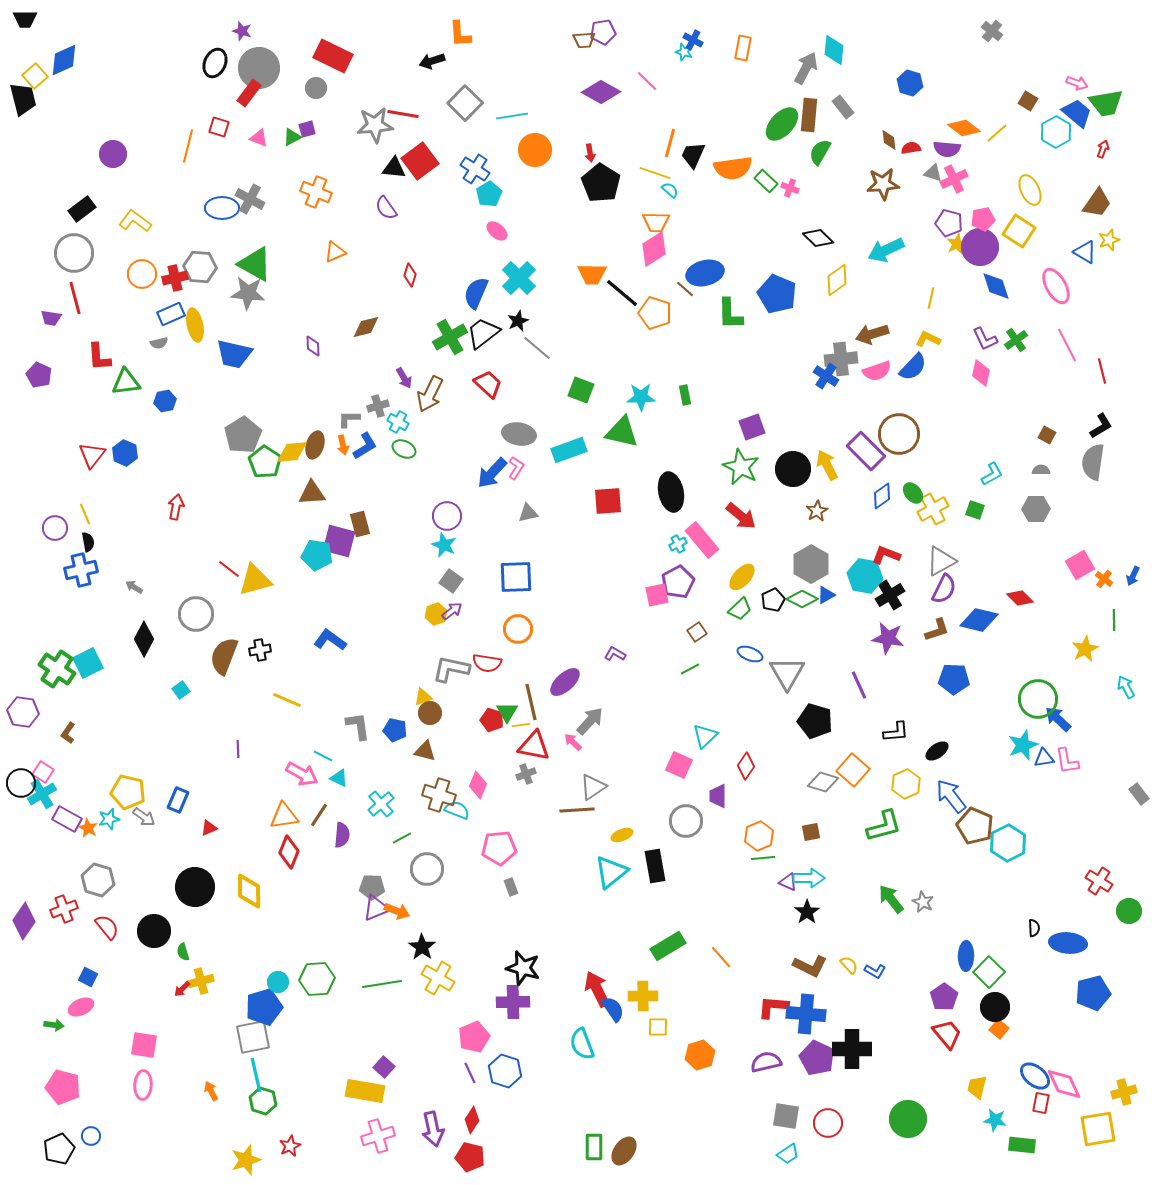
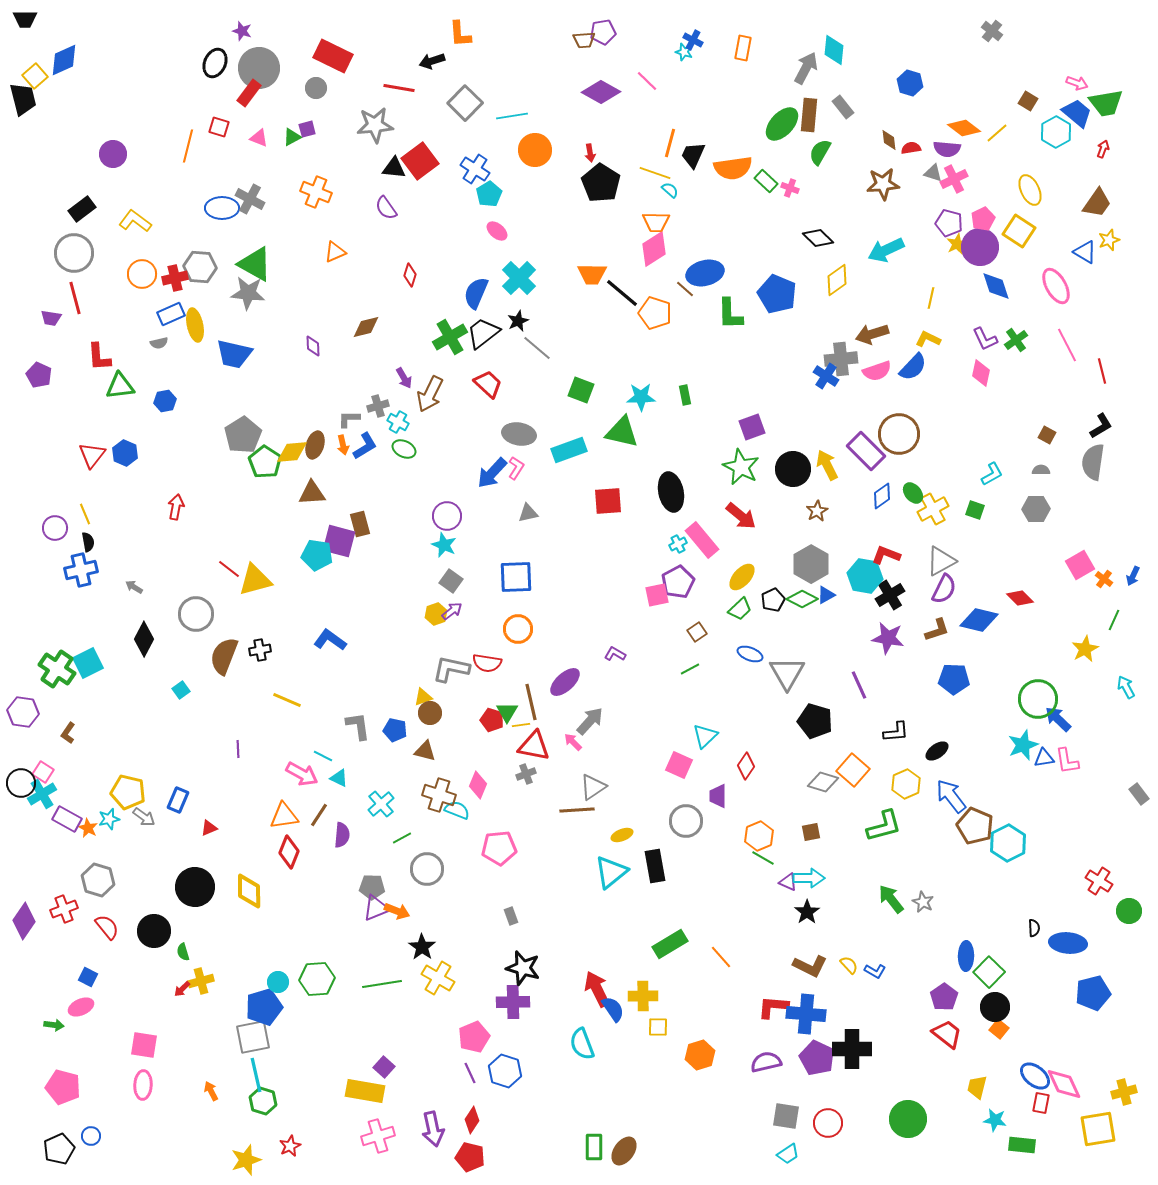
red line at (403, 114): moved 4 px left, 26 px up
pink pentagon at (983, 219): rotated 15 degrees counterclockwise
green triangle at (126, 382): moved 6 px left, 4 px down
green line at (1114, 620): rotated 25 degrees clockwise
green line at (763, 858): rotated 35 degrees clockwise
gray rectangle at (511, 887): moved 29 px down
green rectangle at (668, 946): moved 2 px right, 2 px up
red trapezoid at (947, 1034): rotated 12 degrees counterclockwise
